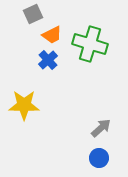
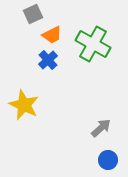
green cross: moved 3 px right; rotated 12 degrees clockwise
yellow star: rotated 24 degrees clockwise
blue circle: moved 9 px right, 2 px down
